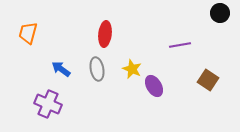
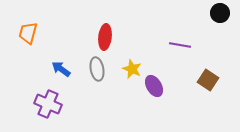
red ellipse: moved 3 px down
purple line: rotated 20 degrees clockwise
